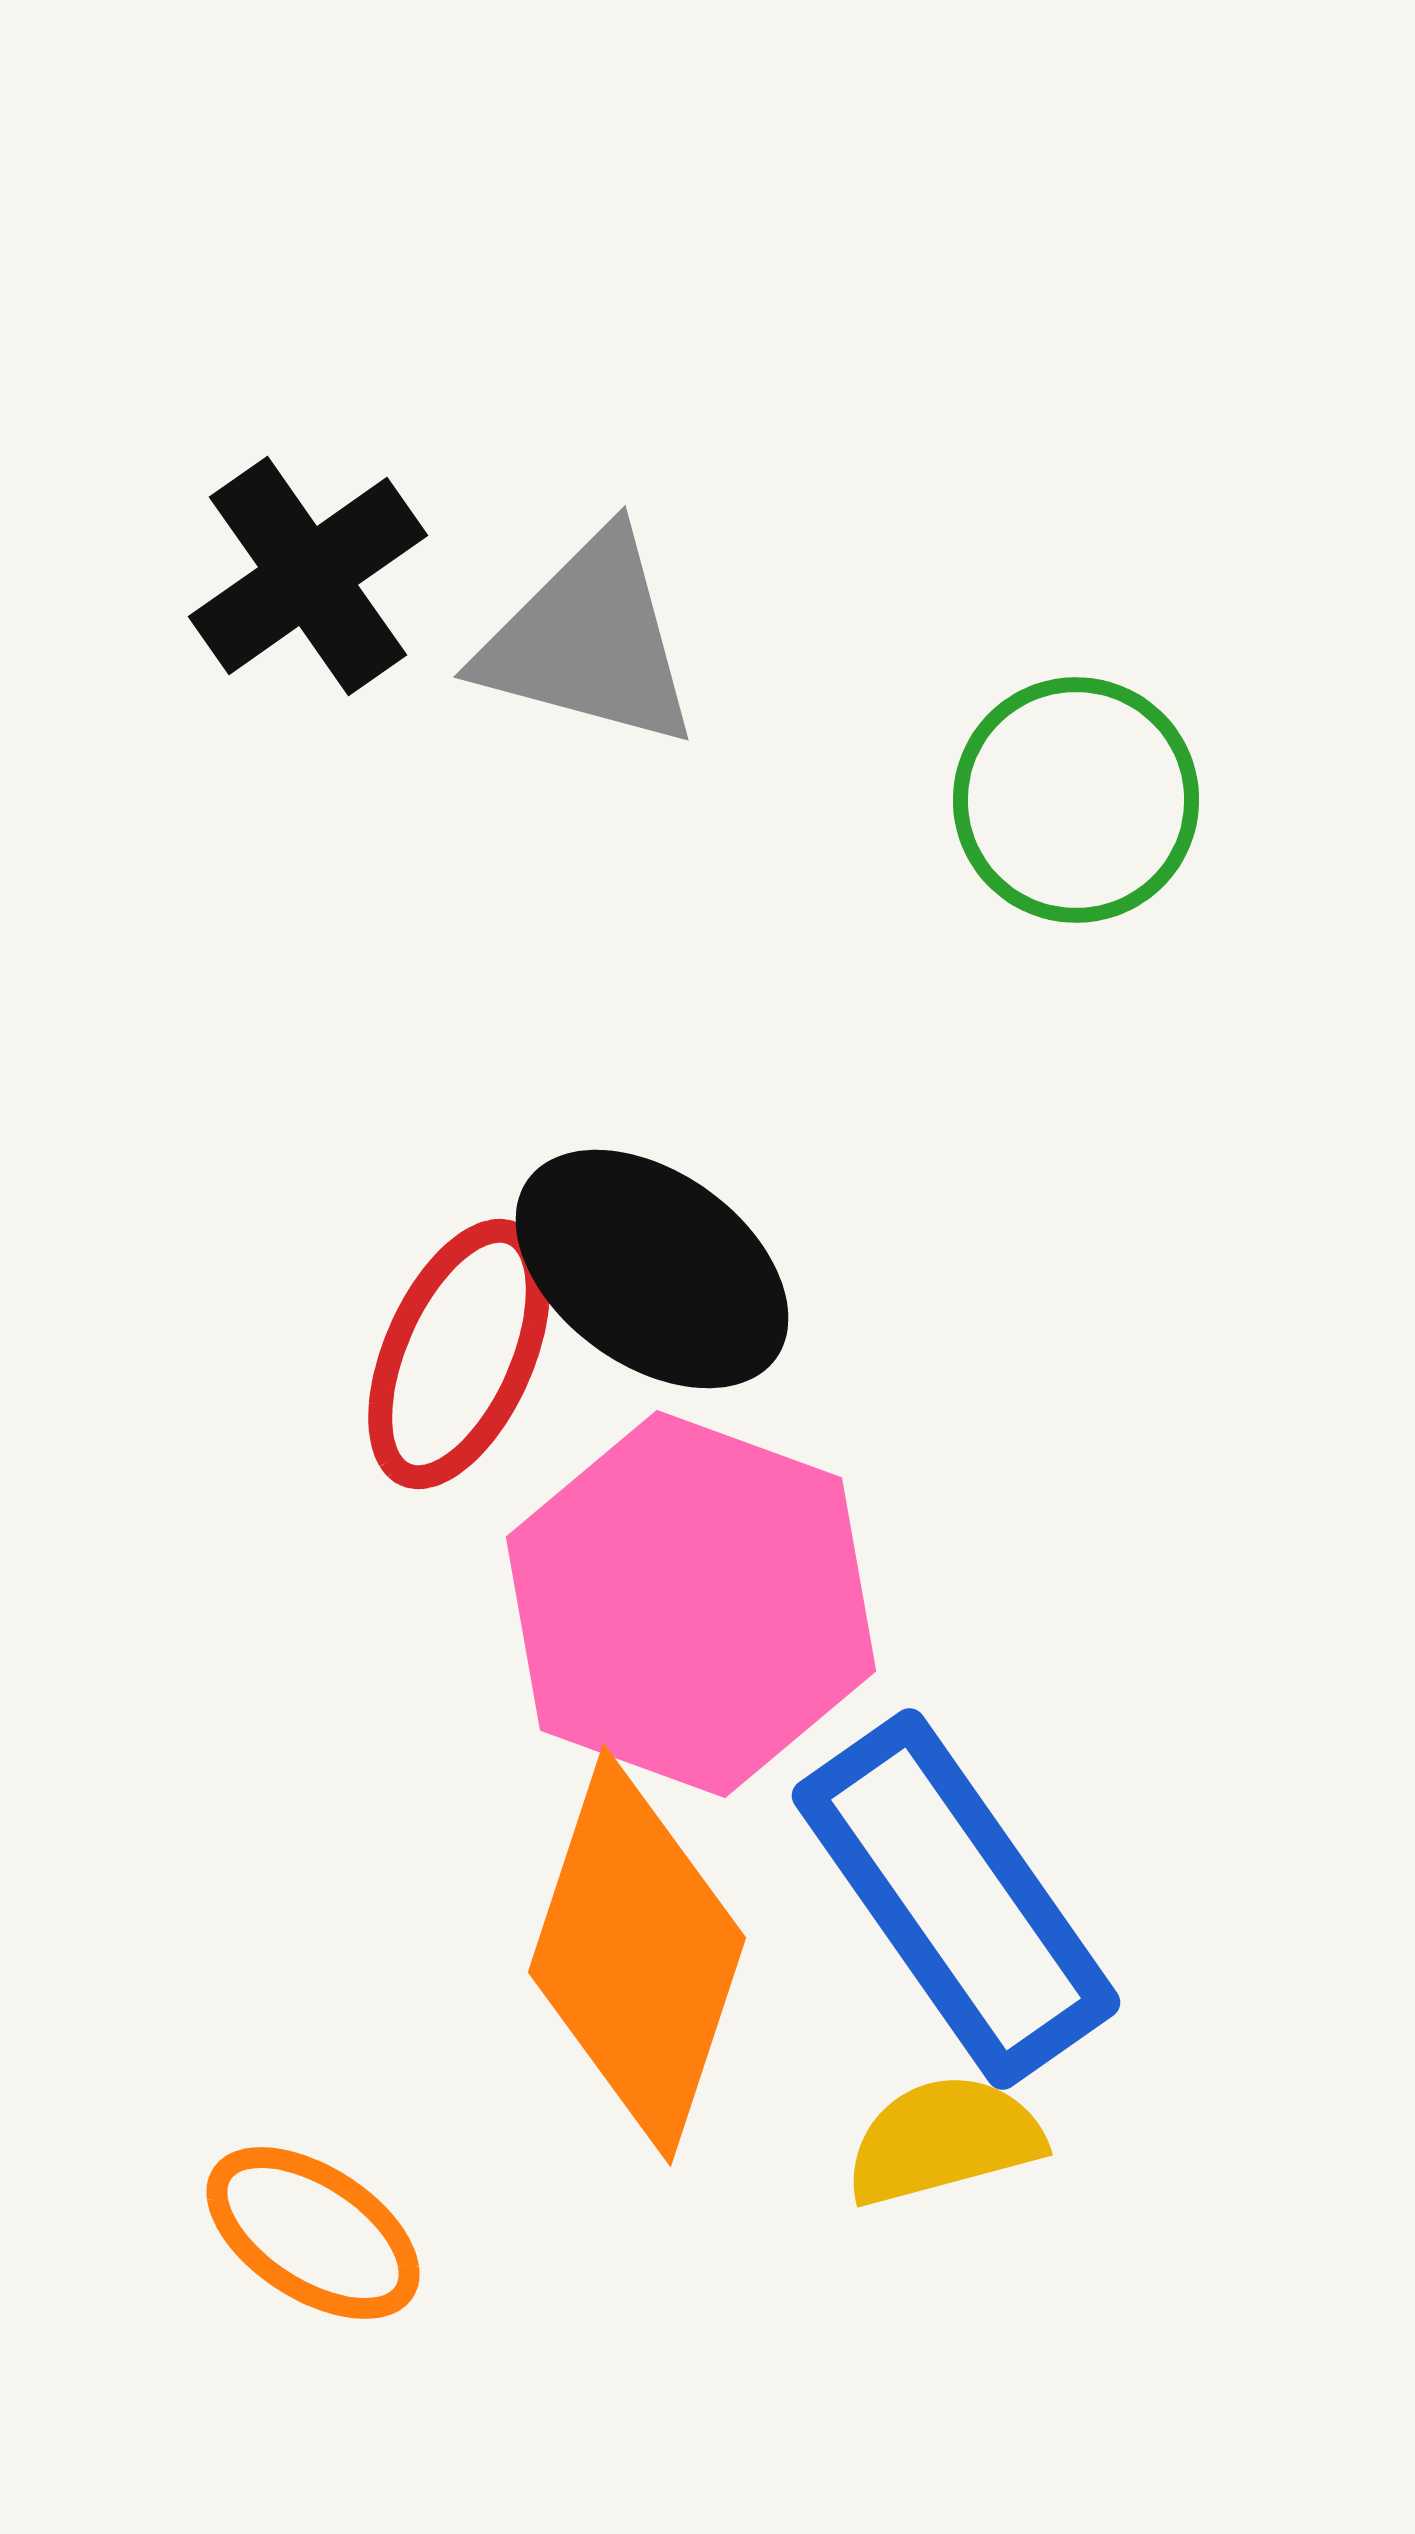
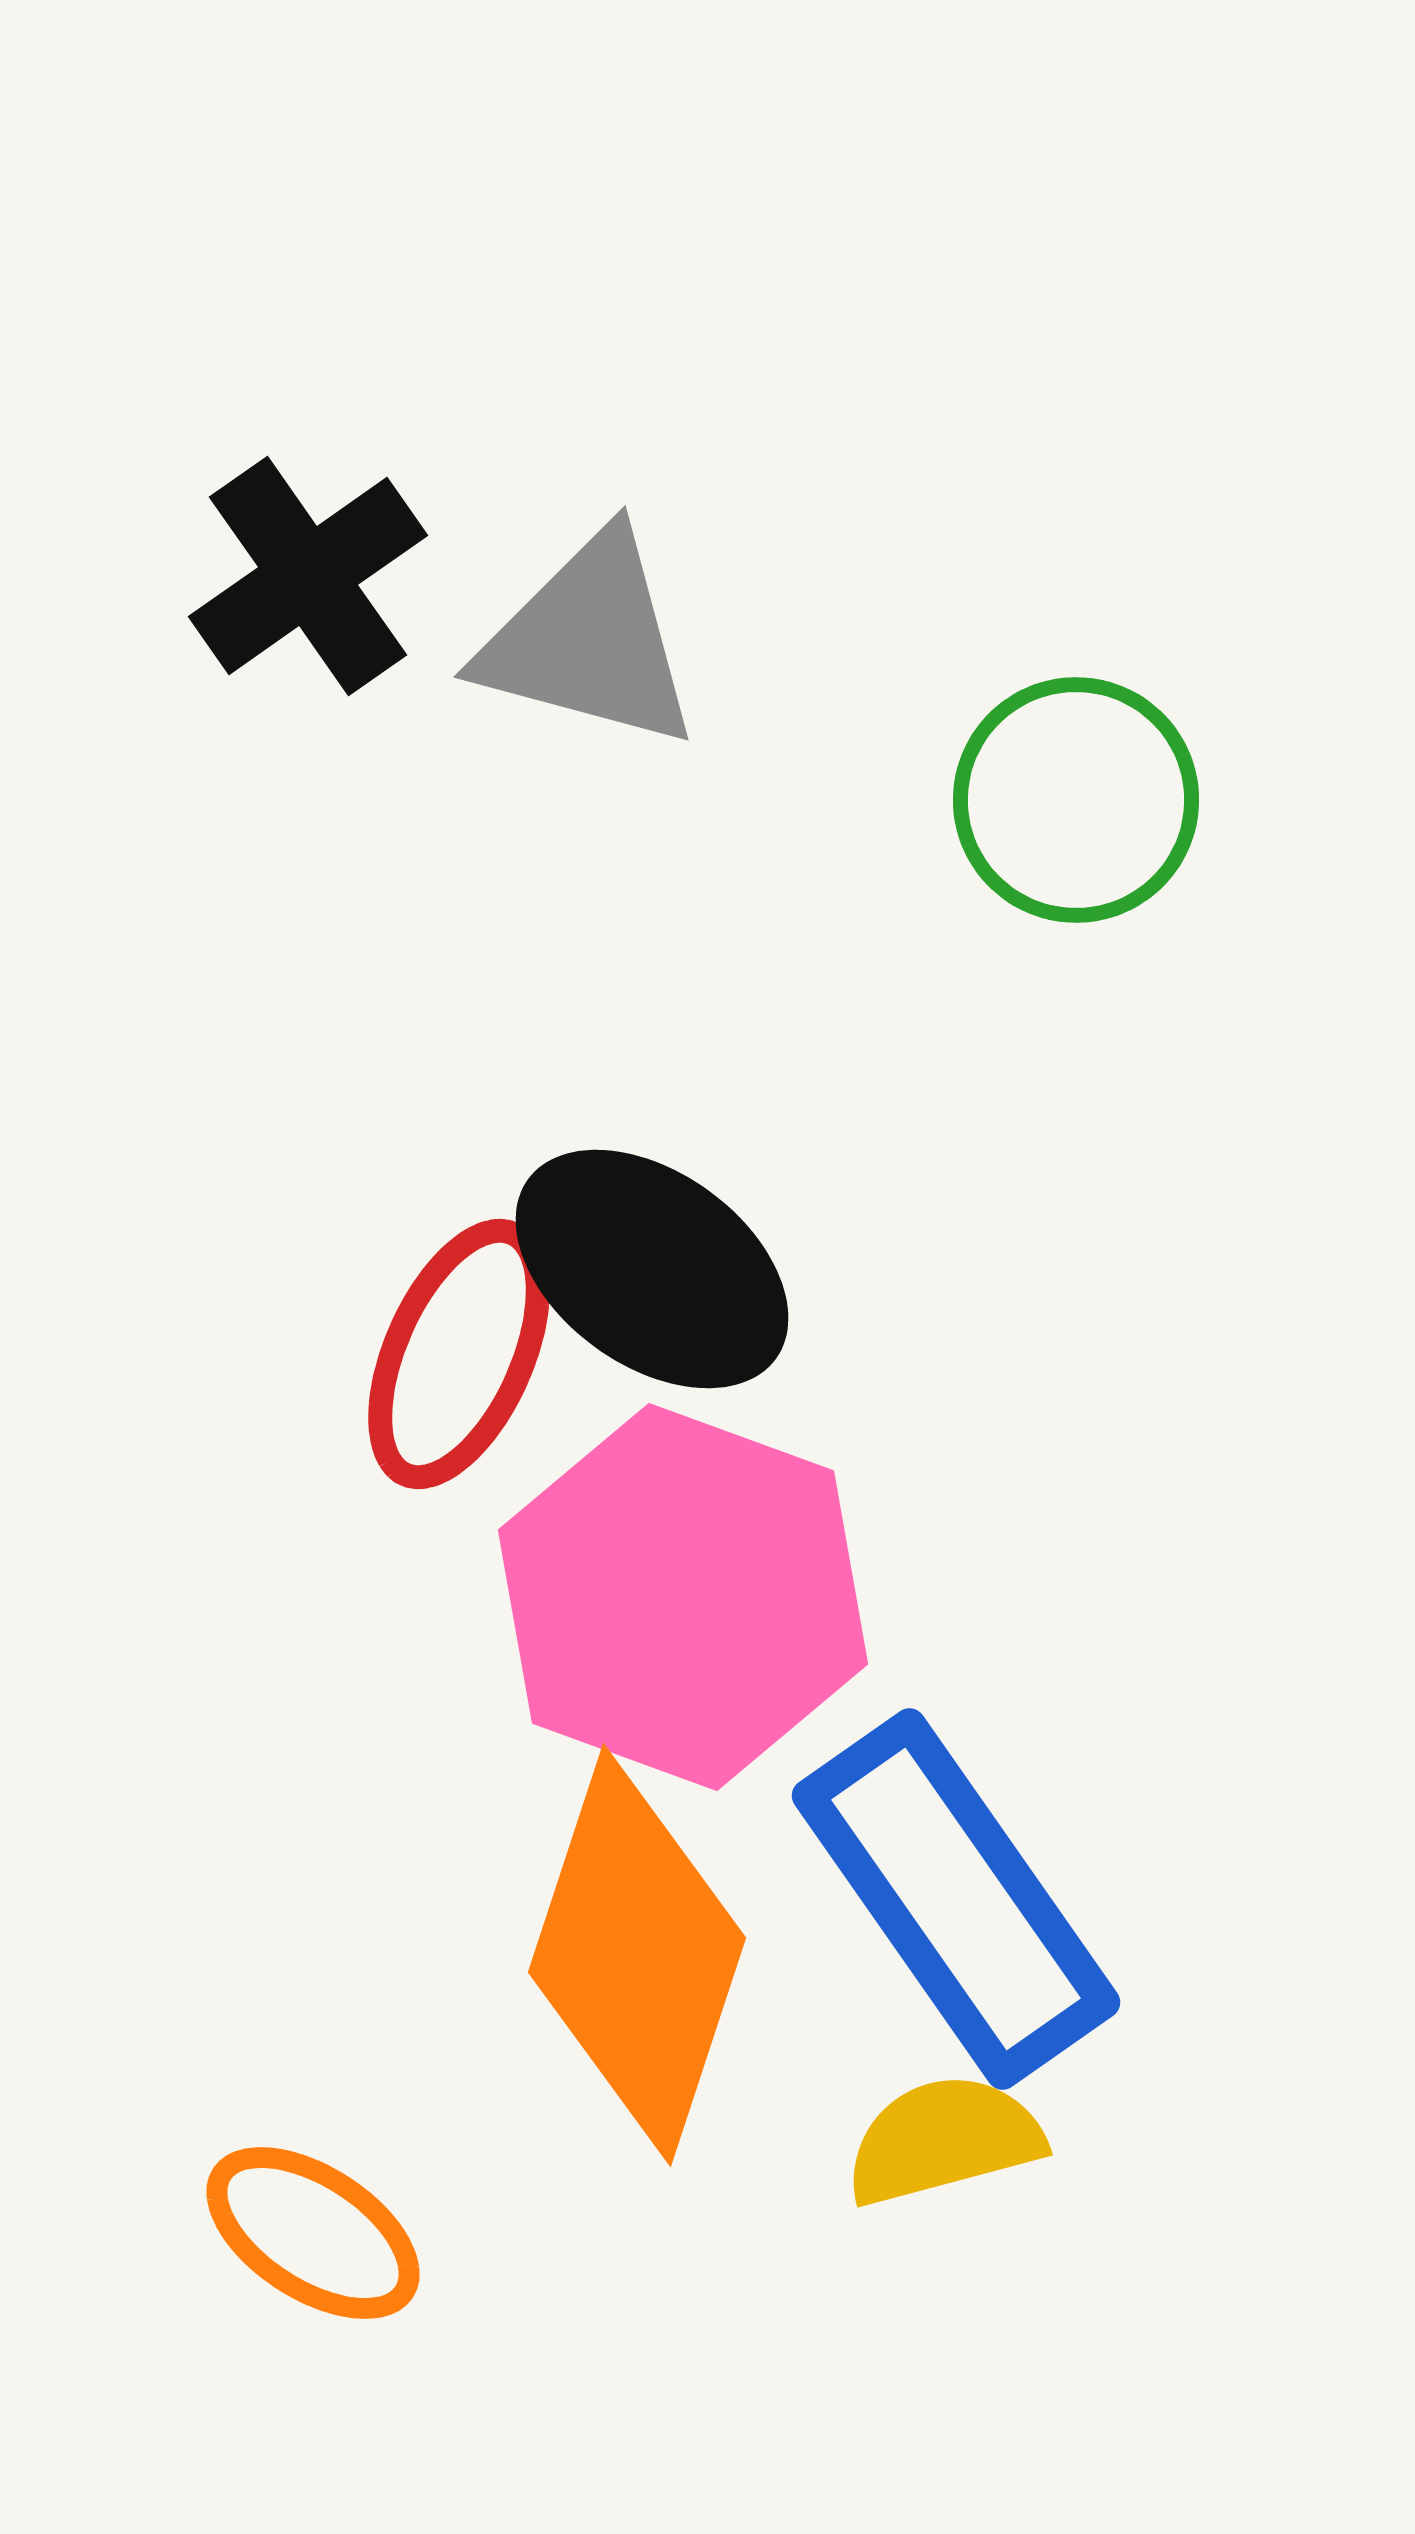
pink hexagon: moved 8 px left, 7 px up
